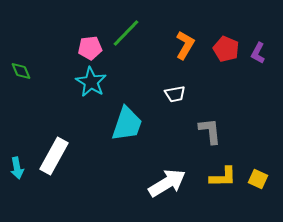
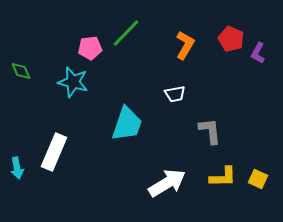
red pentagon: moved 5 px right, 10 px up
cyan star: moved 18 px left; rotated 16 degrees counterclockwise
white rectangle: moved 4 px up; rotated 6 degrees counterclockwise
